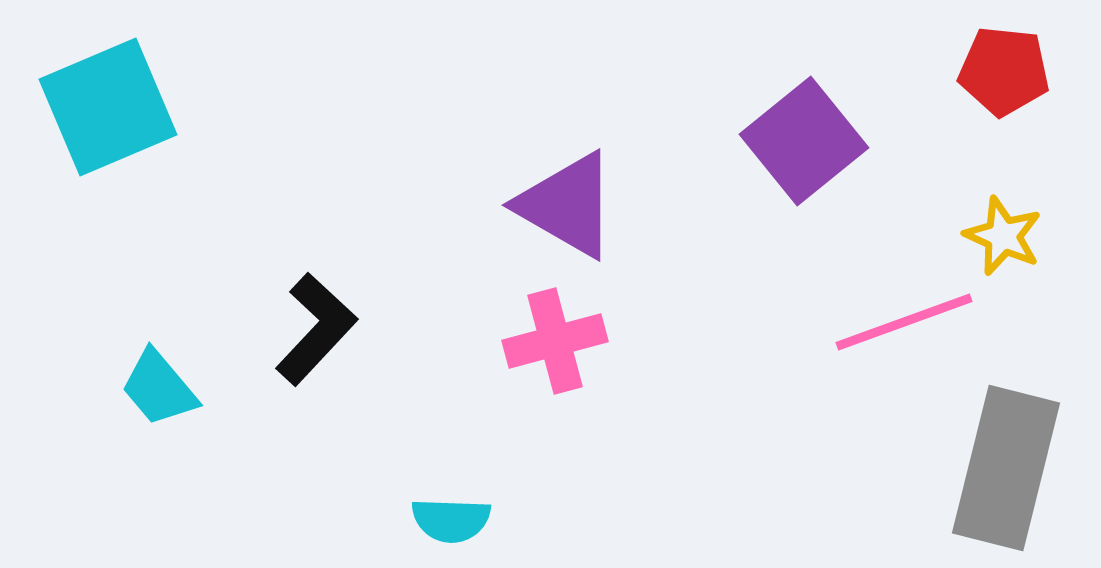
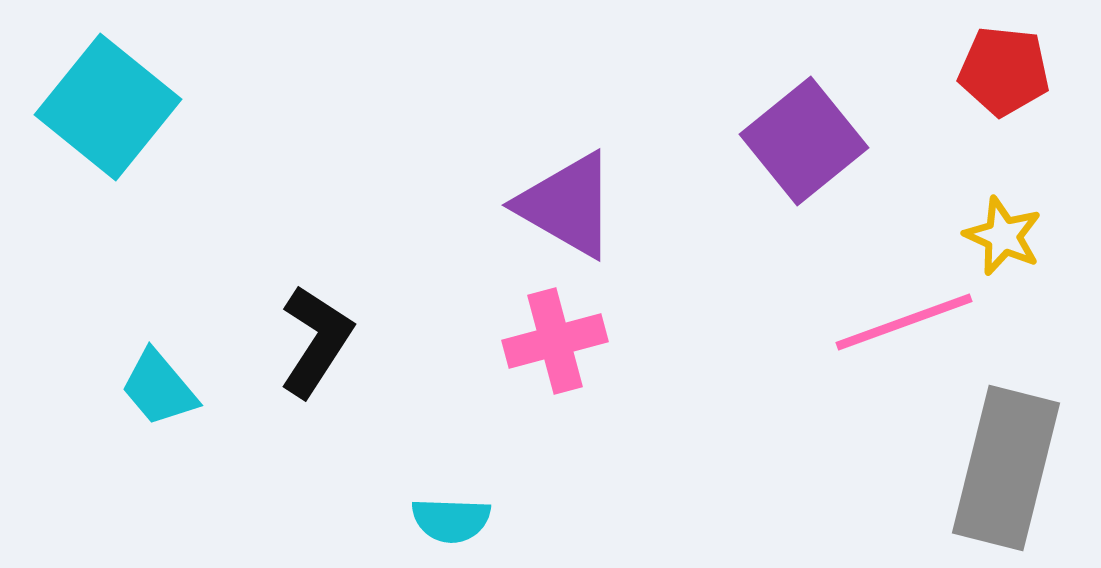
cyan square: rotated 28 degrees counterclockwise
black L-shape: moved 12 px down; rotated 10 degrees counterclockwise
